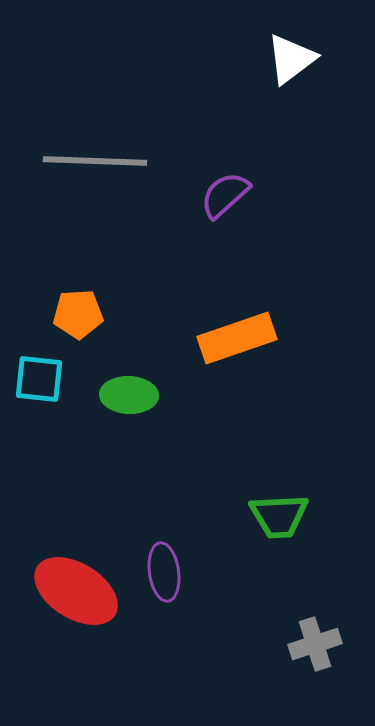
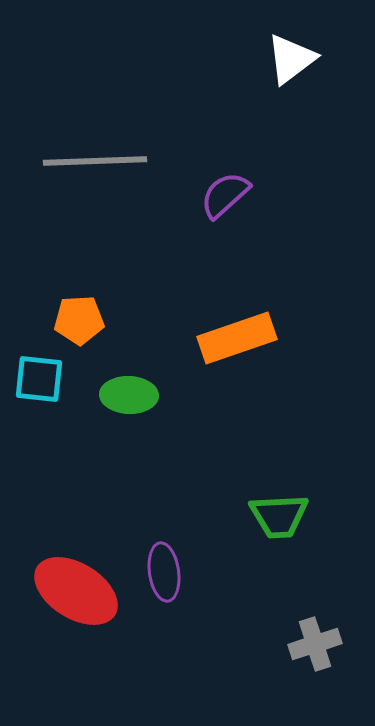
gray line: rotated 4 degrees counterclockwise
orange pentagon: moved 1 px right, 6 px down
